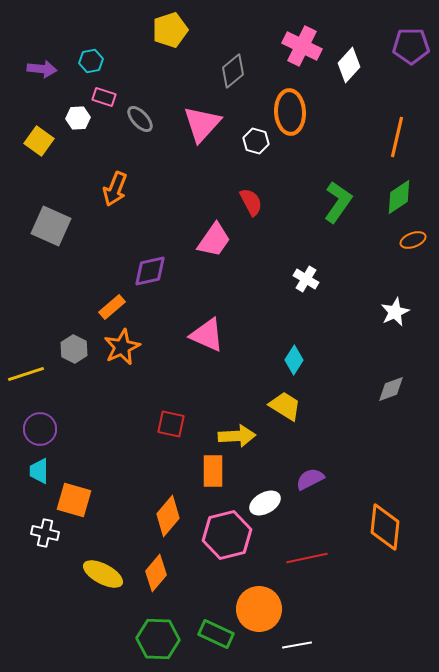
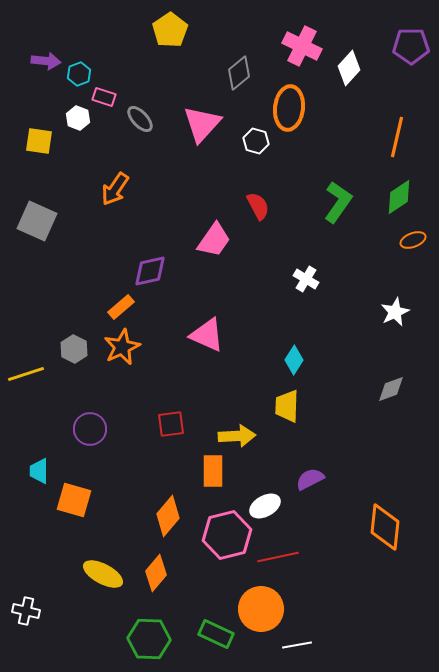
yellow pentagon at (170, 30): rotated 16 degrees counterclockwise
cyan hexagon at (91, 61): moved 12 px left, 13 px down; rotated 10 degrees counterclockwise
white diamond at (349, 65): moved 3 px down
purple arrow at (42, 69): moved 4 px right, 8 px up
gray diamond at (233, 71): moved 6 px right, 2 px down
orange ellipse at (290, 112): moved 1 px left, 4 px up; rotated 9 degrees clockwise
white hexagon at (78, 118): rotated 25 degrees clockwise
yellow square at (39, 141): rotated 28 degrees counterclockwise
orange arrow at (115, 189): rotated 12 degrees clockwise
red semicircle at (251, 202): moved 7 px right, 4 px down
gray square at (51, 226): moved 14 px left, 5 px up
orange rectangle at (112, 307): moved 9 px right
yellow trapezoid at (285, 406): moved 2 px right; rotated 120 degrees counterclockwise
red square at (171, 424): rotated 20 degrees counterclockwise
purple circle at (40, 429): moved 50 px right
white ellipse at (265, 503): moved 3 px down
white cross at (45, 533): moved 19 px left, 78 px down
red line at (307, 558): moved 29 px left, 1 px up
orange circle at (259, 609): moved 2 px right
green hexagon at (158, 639): moved 9 px left
